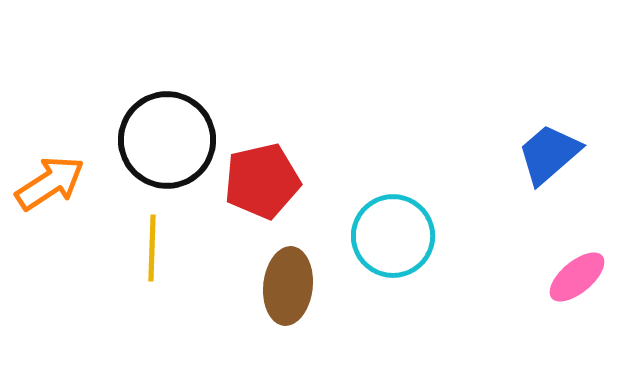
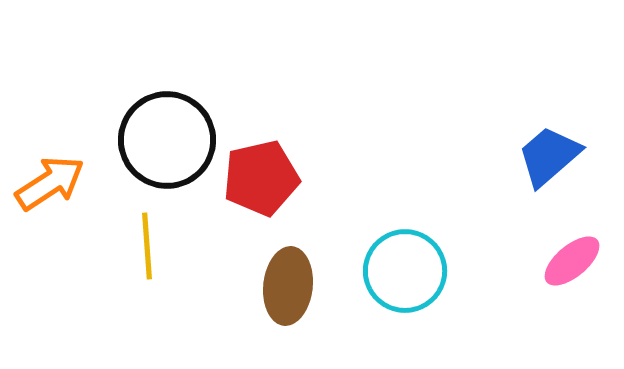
blue trapezoid: moved 2 px down
red pentagon: moved 1 px left, 3 px up
cyan circle: moved 12 px right, 35 px down
yellow line: moved 5 px left, 2 px up; rotated 6 degrees counterclockwise
pink ellipse: moved 5 px left, 16 px up
